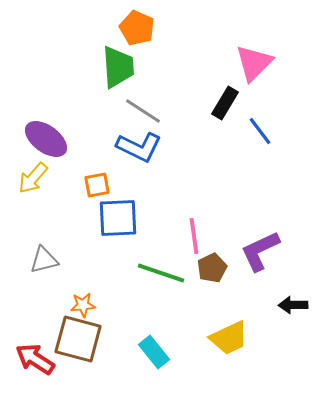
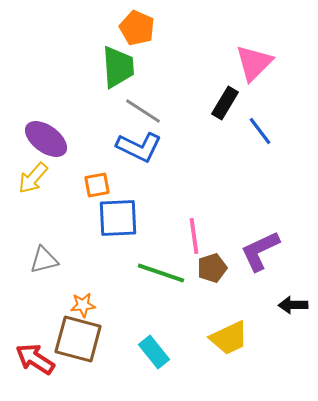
brown pentagon: rotated 8 degrees clockwise
